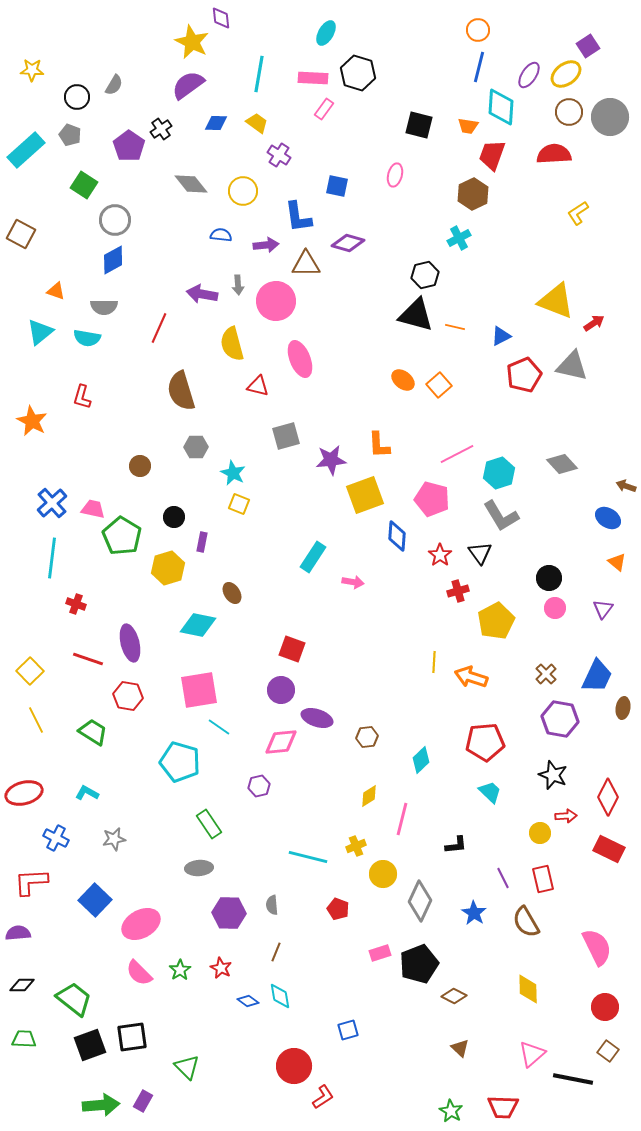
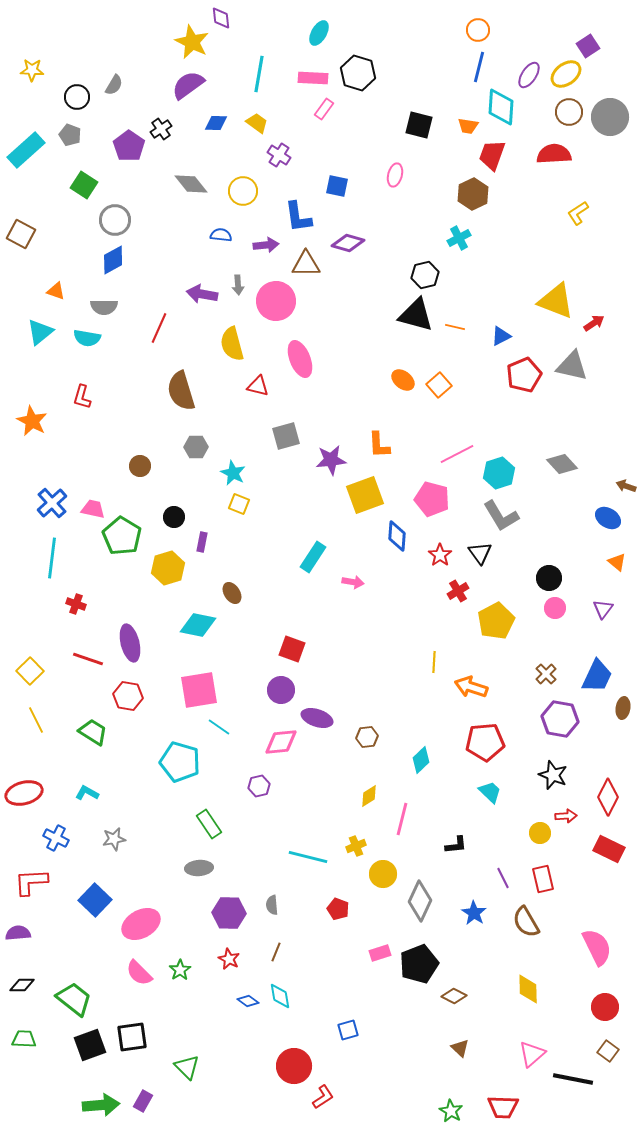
cyan ellipse at (326, 33): moved 7 px left
red cross at (458, 591): rotated 15 degrees counterclockwise
orange arrow at (471, 677): moved 10 px down
red star at (221, 968): moved 8 px right, 9 px up
